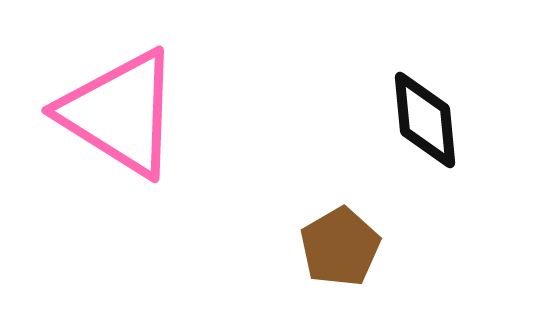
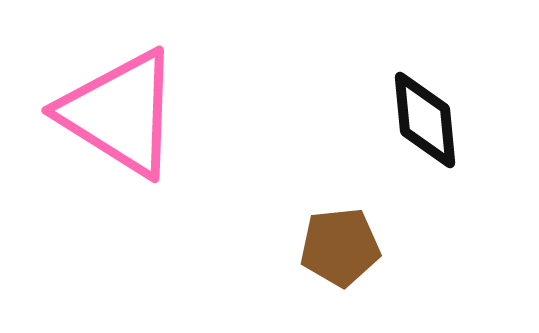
brown pentagon: rotated 24 degrees clockwise
